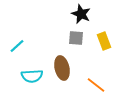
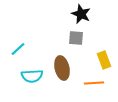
yellow rectangle: moved 19 px down
cyan line: moved 1 px right, 3 px down
orange line: moved 2 px left, 2 px up; rotated 42 degrees counterclockwise
